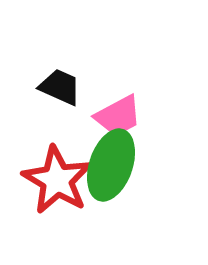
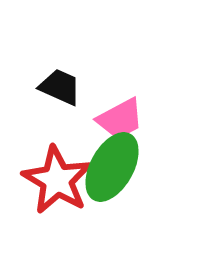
pink trapezoid: moved 2 px right, 3 px down
green ellipse: moved 1 px right, 2 px down; rotated 10 degrees clockwise
